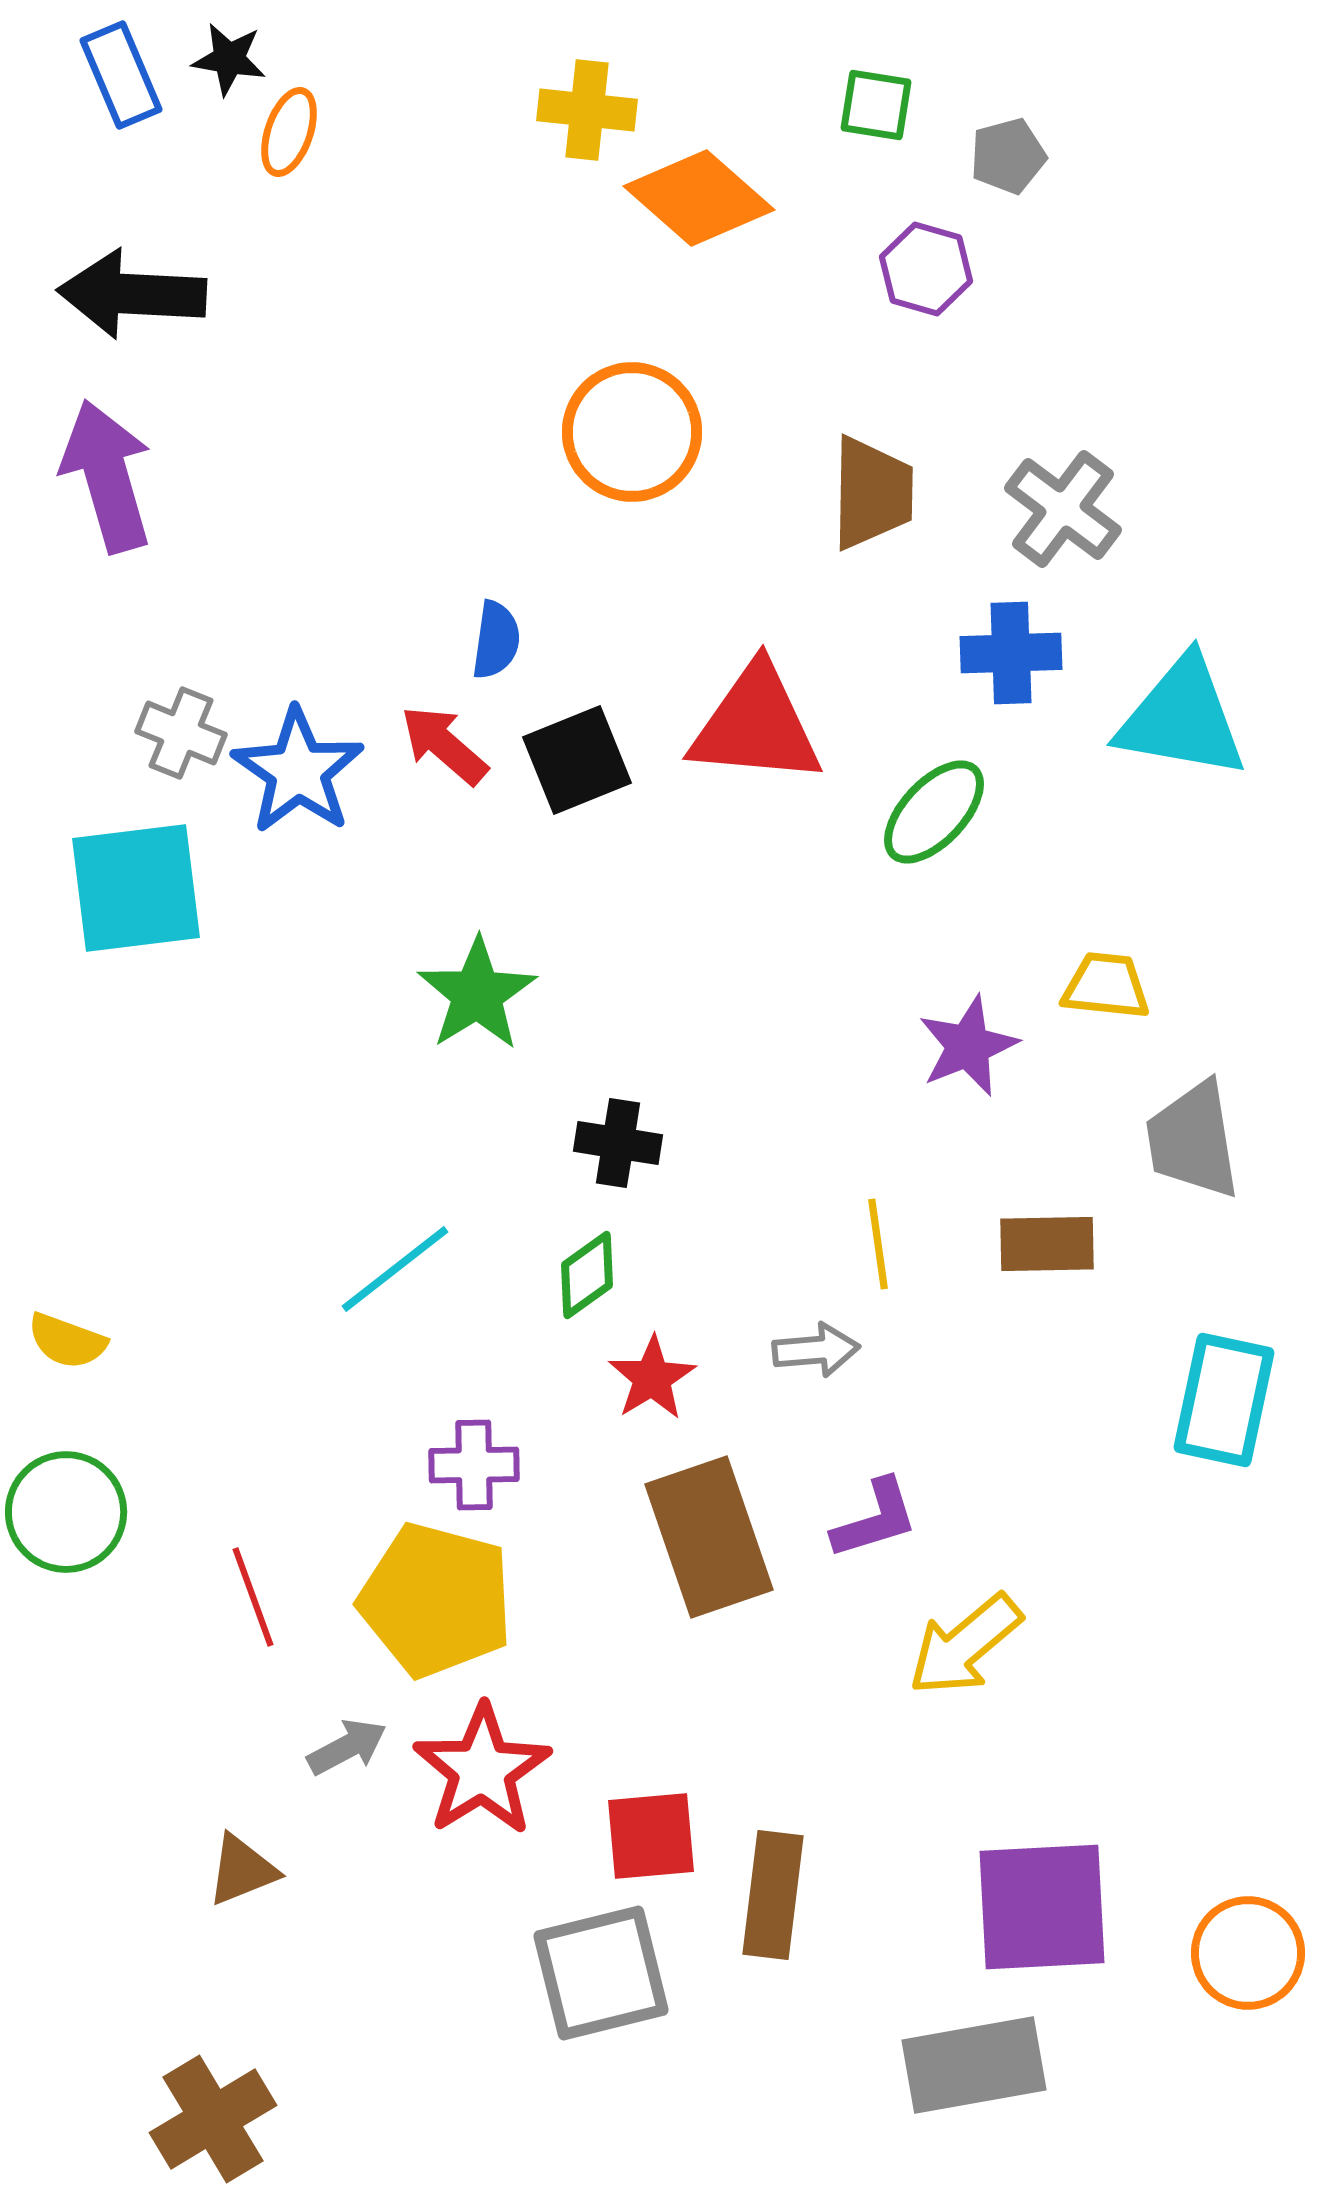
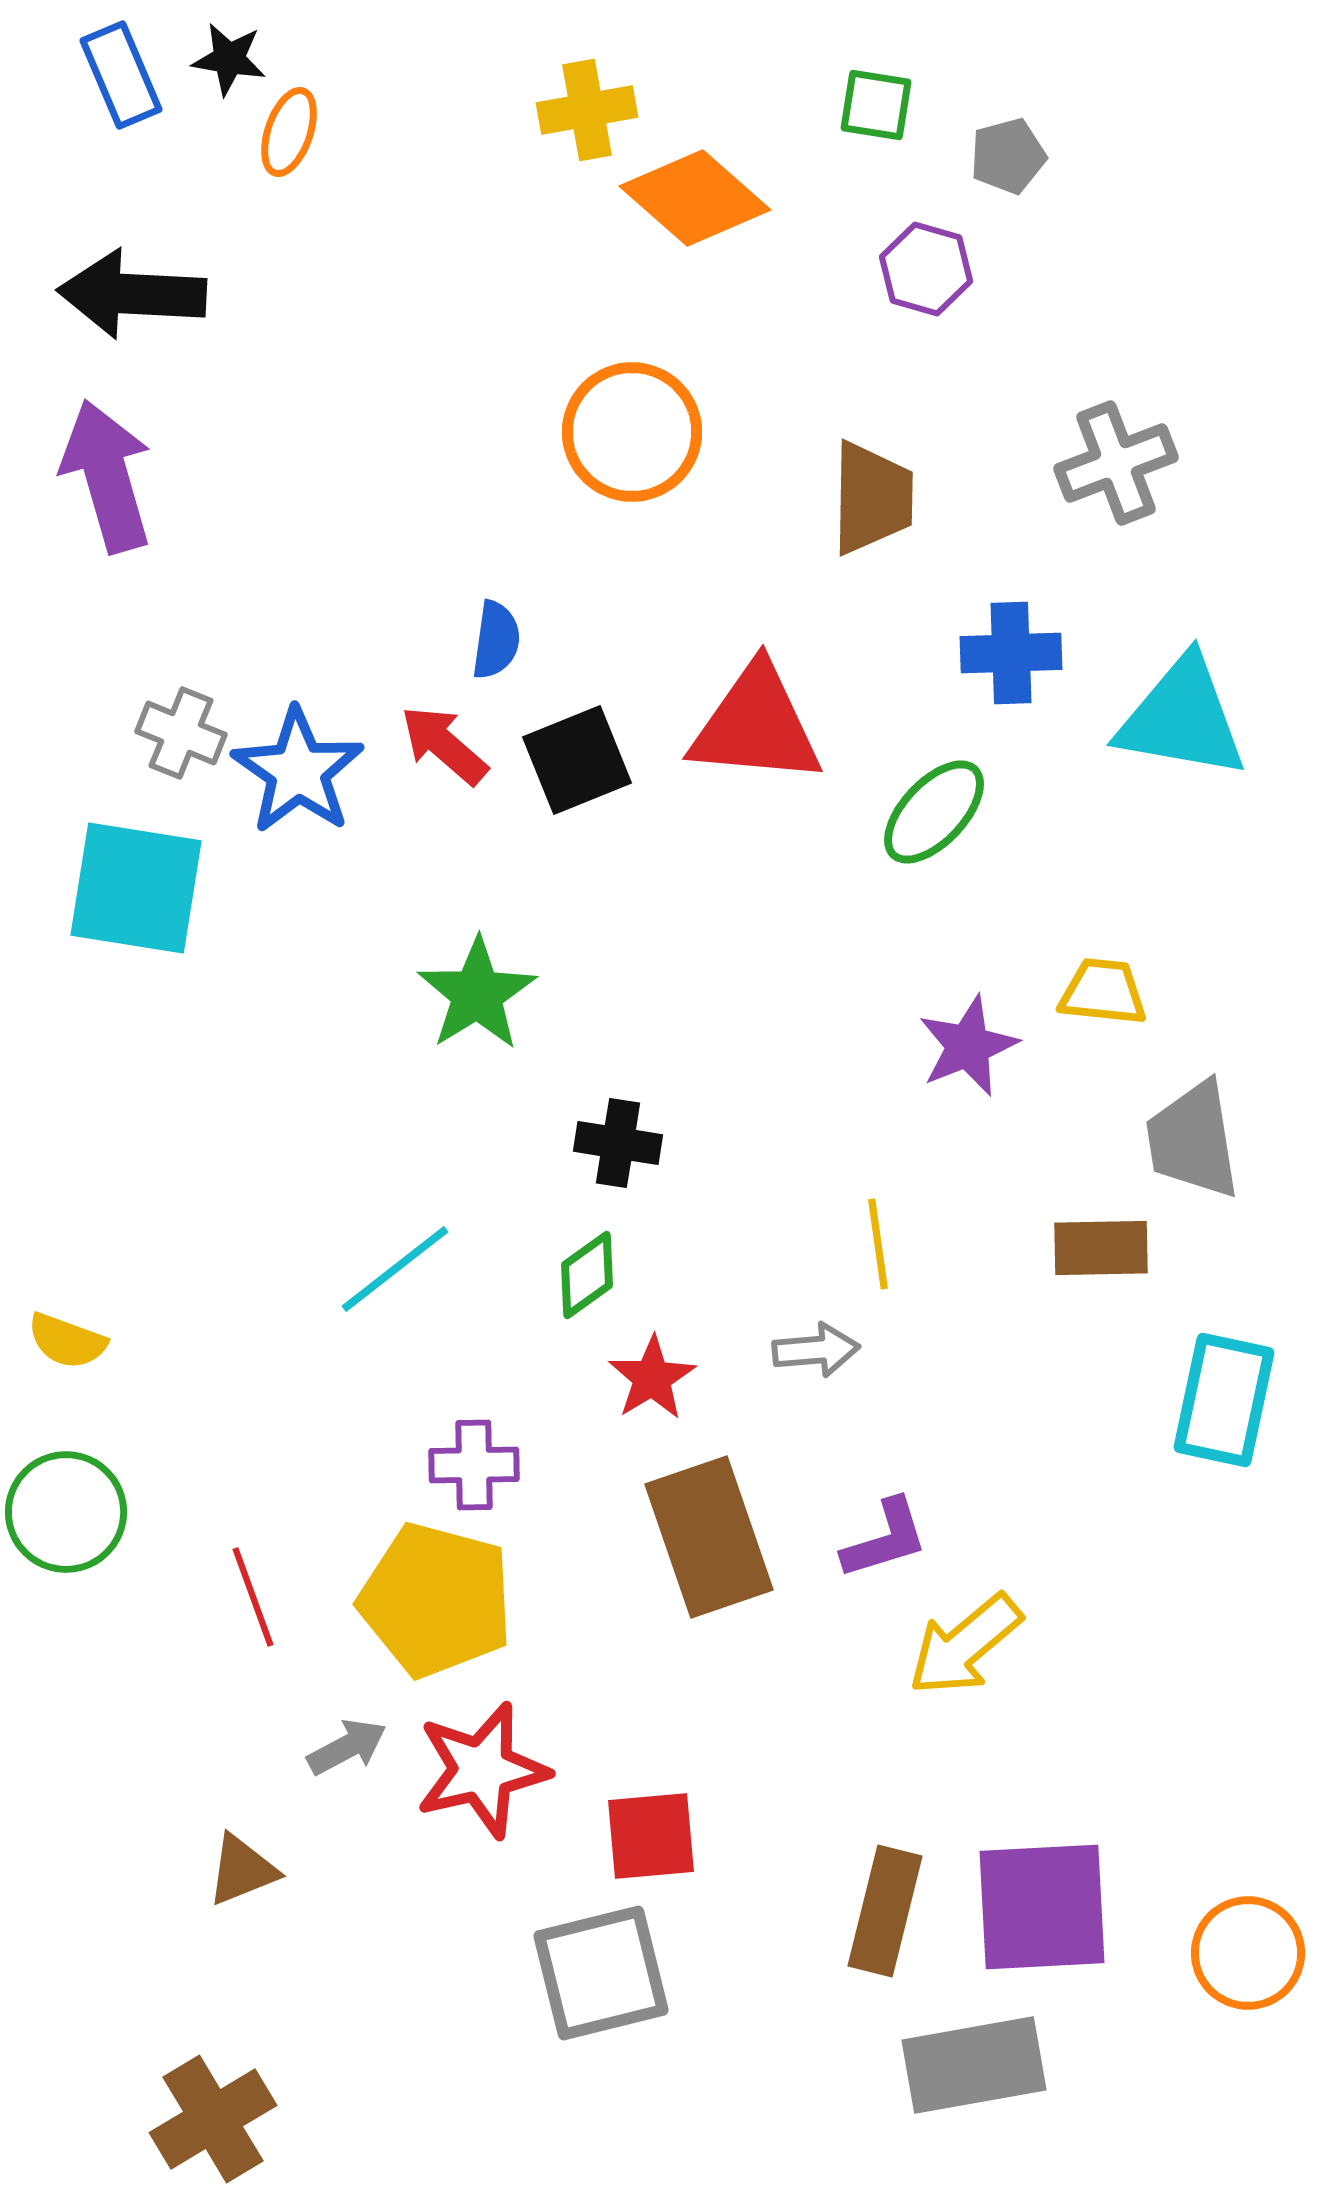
yellow cross at (587, 110): rotated 16 degrees counterclockwise
orange diamond at (699, 198): moved 4 px left
brown trapezoid at (872, 493): moved 5 px down
gray cross at (1063, 509): moved 53 px right, 46 px up; rotated 32 degrees clockwise
cyan square at (136, 888): rotated 16 degrees clockwise
yellow trapezoid at (1106, 986): moved 3 px left, 6 px down
brown rectangle at (1047, 1244): moved 54 px right, 4 px down
purple L-shape at (875, 1519): moved 10 px right, 20 px down
red star at (482, 1770): rotated 19 degrees clockwise
brown rectangle at (773, 1895): moved 112 px right, 16 px down; rotated 7 degrees clockwise
